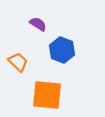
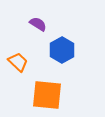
blue hexagon: rotated 10 degrees clockwise
